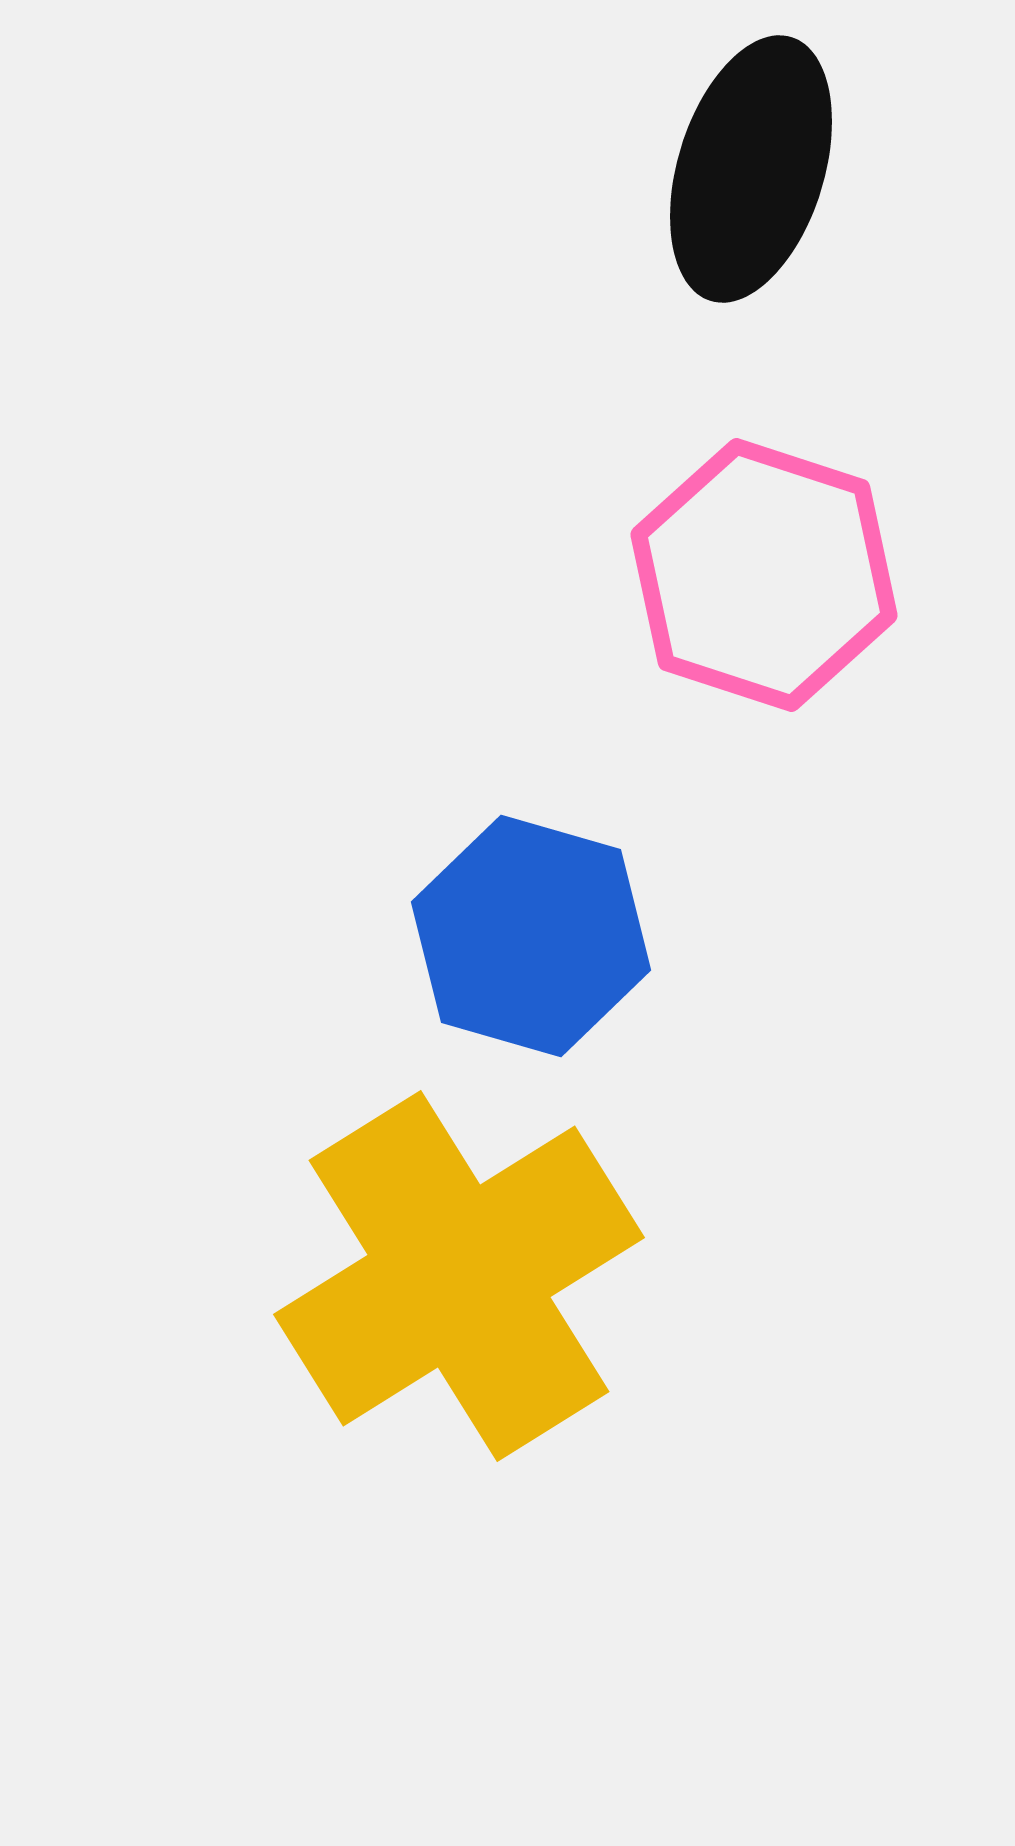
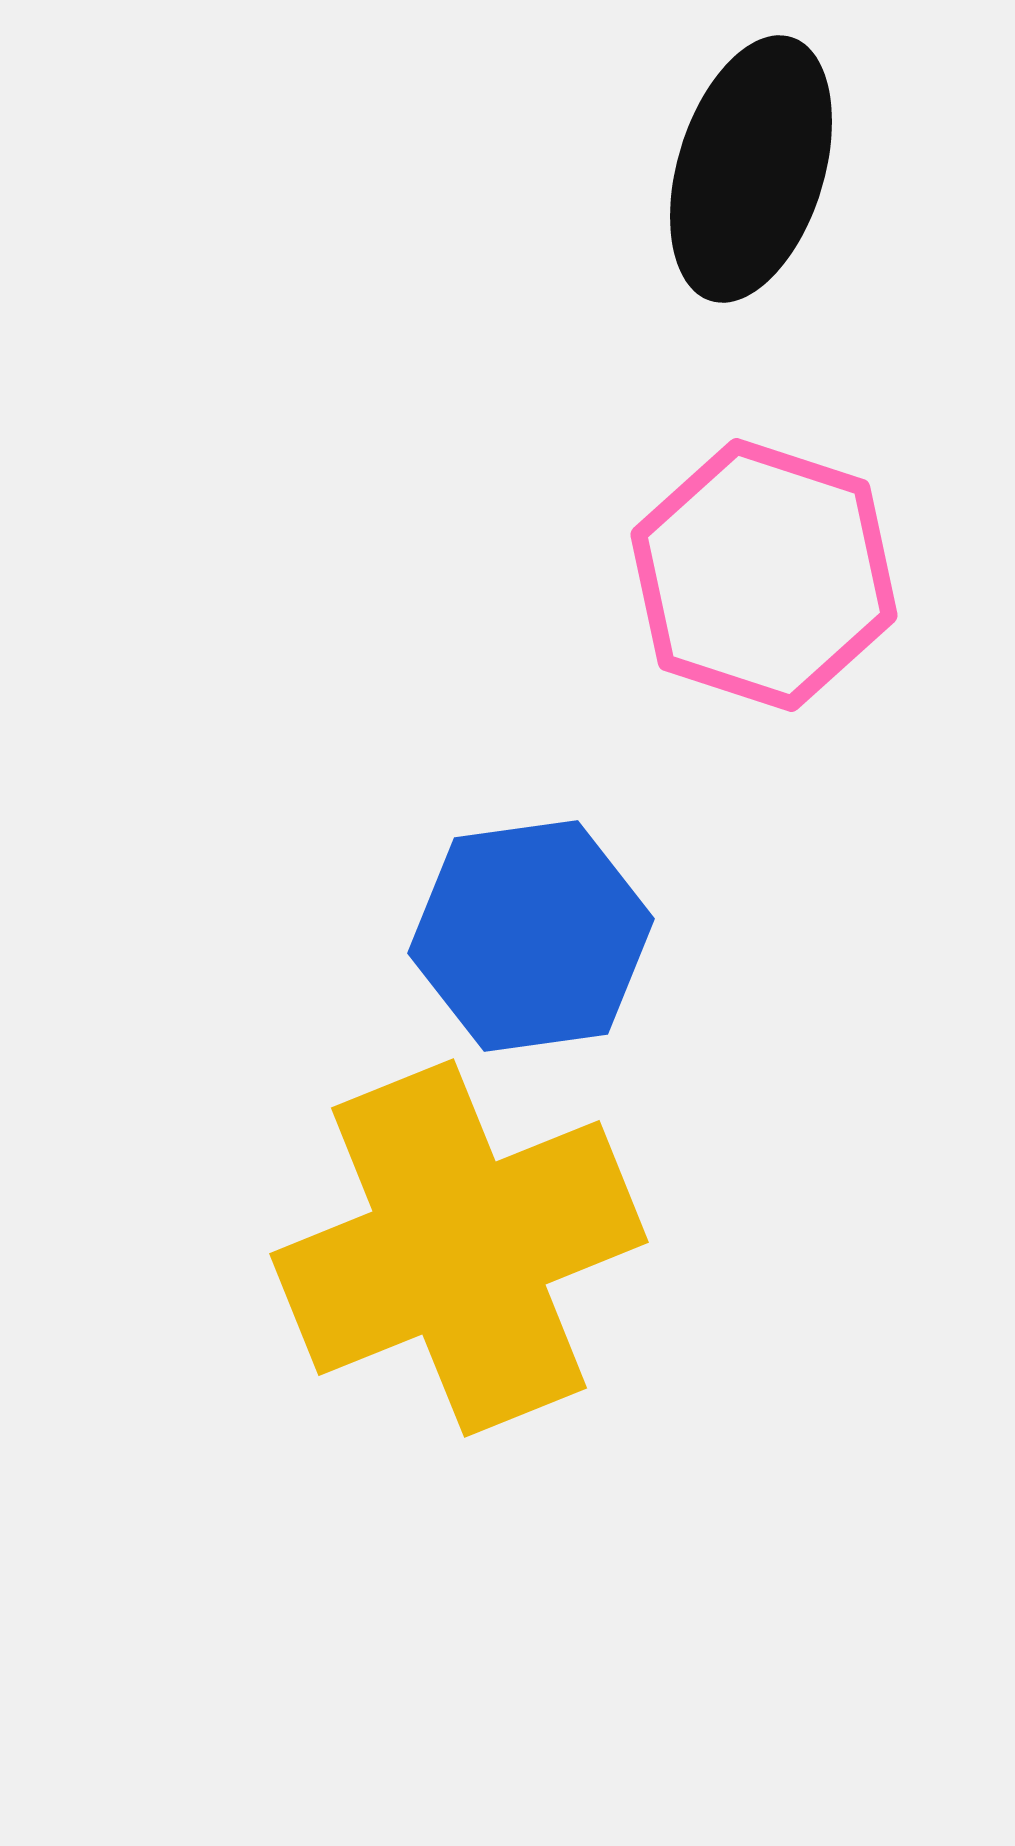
blue hexagon: rotated 24 degrees counterclockwise
yellow cross: moved 28 px up; rotated 10 degrees clockwise
